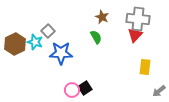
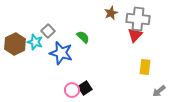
brown star: moved 9 px right, 4 px up; rotated 24 degrees clockwise
green semicircle: moved 13 px left; rotated 16 degrees counterclockwise
blue star: rotated 15 degrees clockwise
